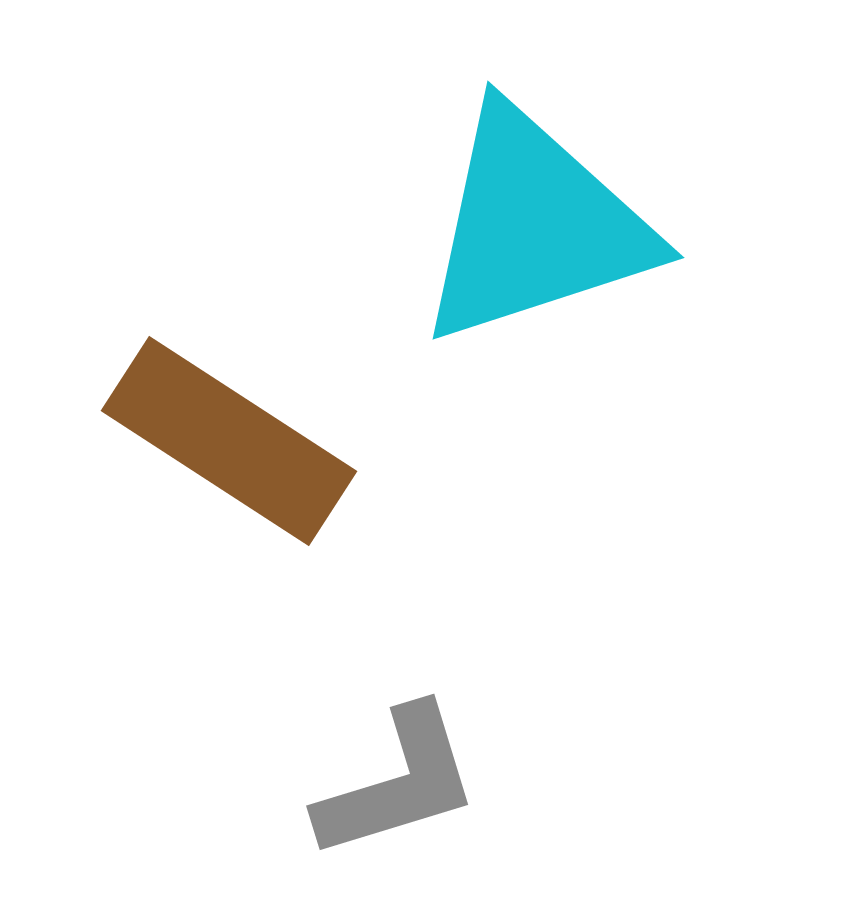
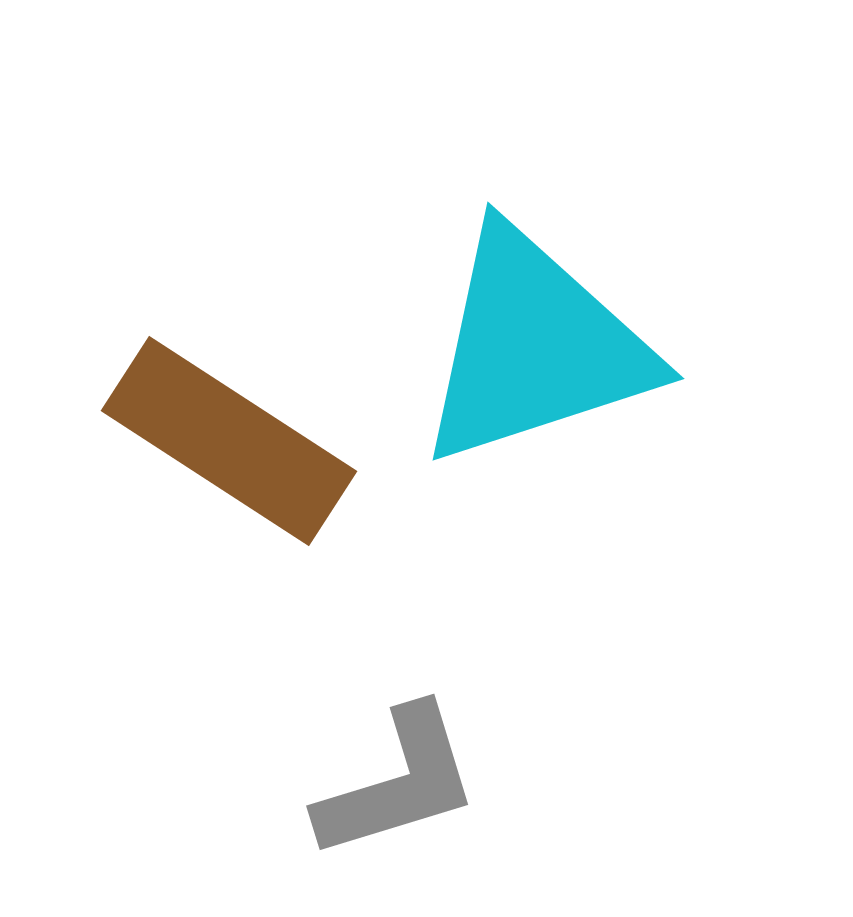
cyan triangle: moved 121 px down
